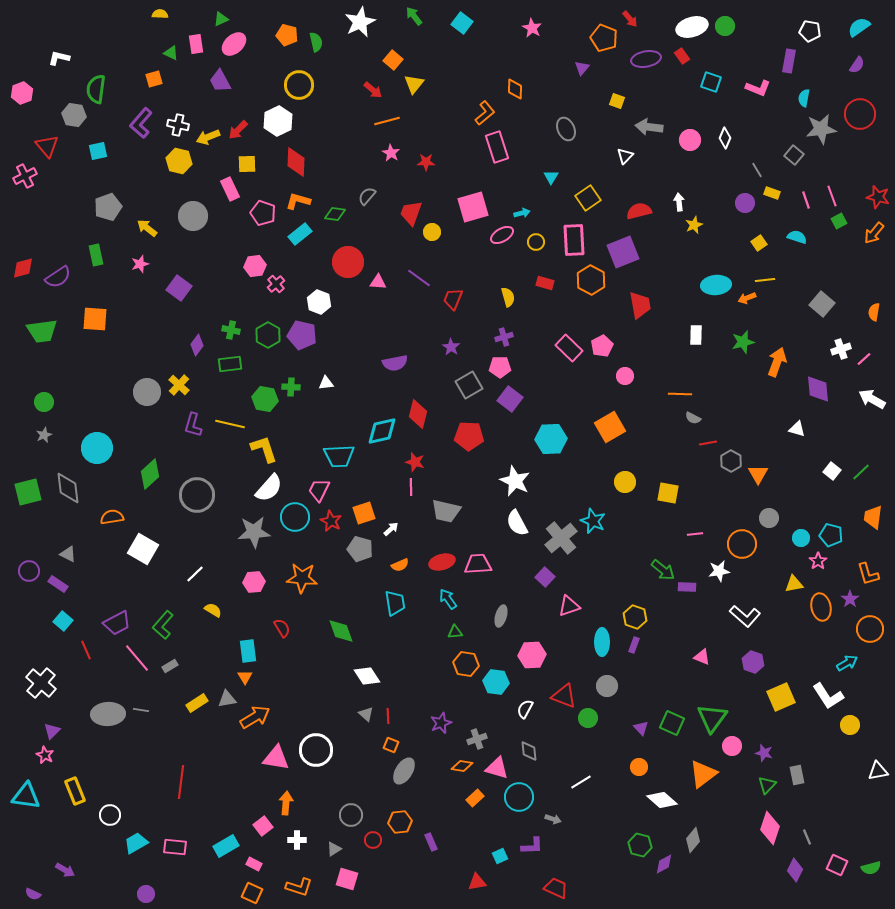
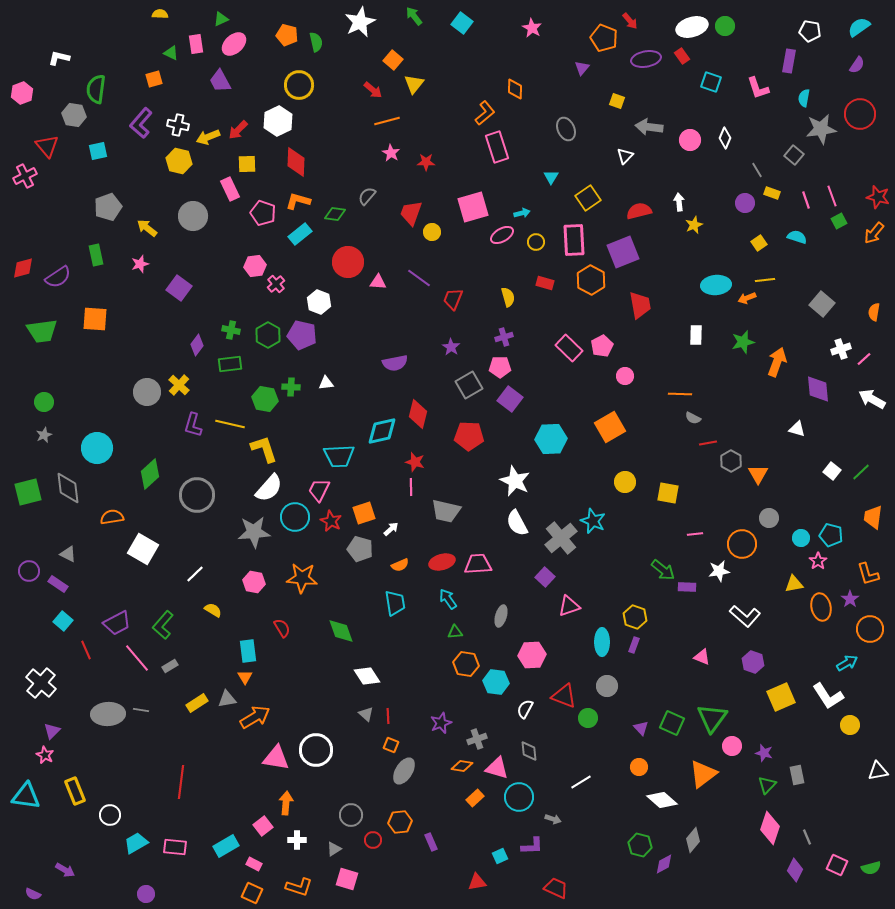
red arrow at (630, 19): moved 2 px down
pink L-shape at (758, 88): rotated 50 degrees clockwise
pink hexagon at (254, 582): rotated 15 degrees clockwise
